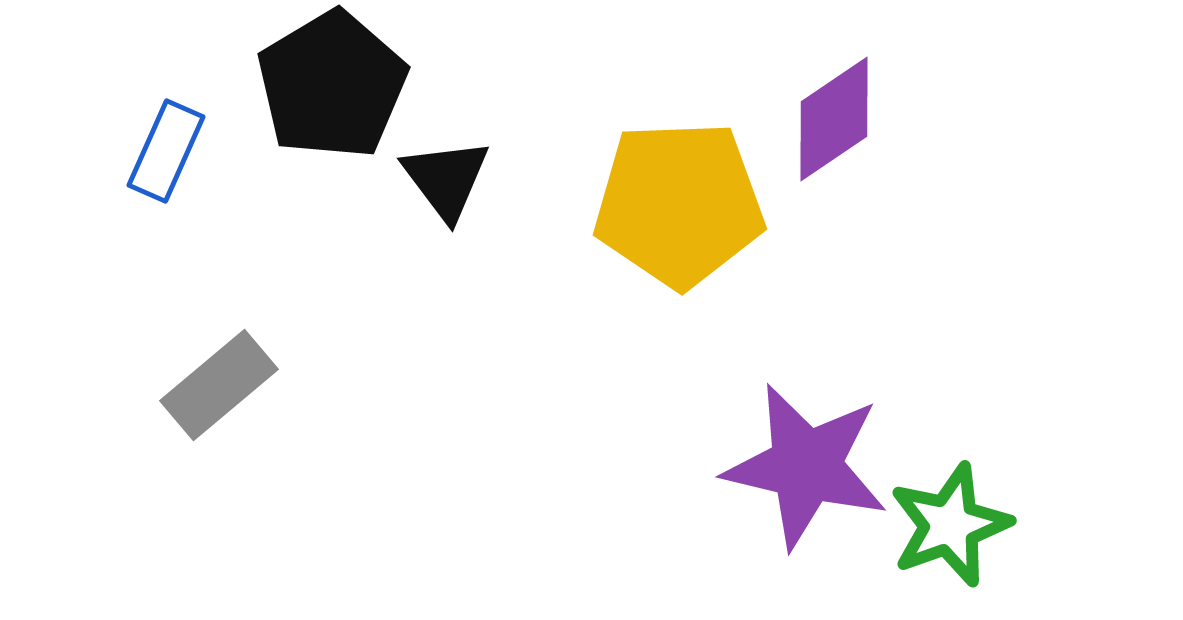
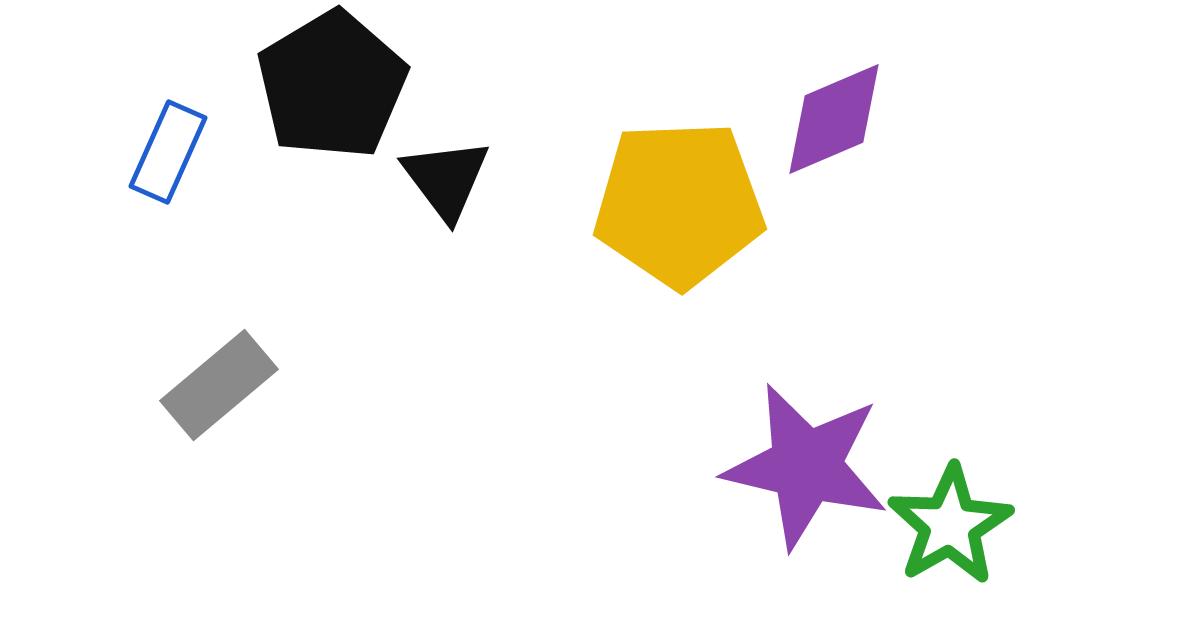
purple diamond: rotated 11 degrees clockwise
blue rectangle: moved 2 px right, 1 px down
green star: rotated 10 degrees counterclockwise
